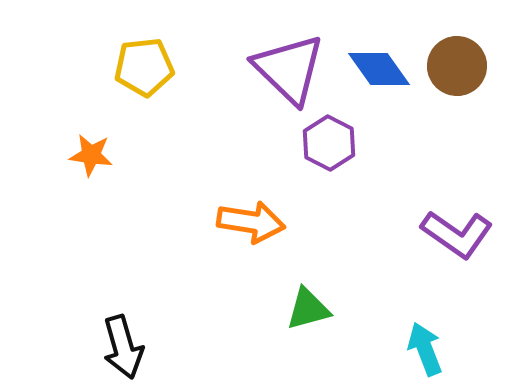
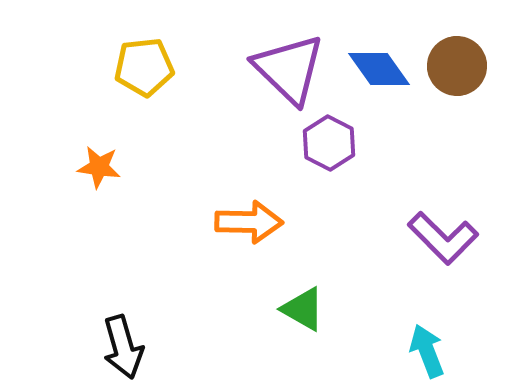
orange star: moved 8 px right, 12 px down
orange arrow: moved 2 px left; rotated 8 degrees counterclockwise
purple L-shape: moved 14 px left, 4 px down; rotated 10 degrees clockwise
green triangle: moved 5 px left; rotated 45 degrees clockwise
cyan arrow: moved 2 px right, 2 px down
